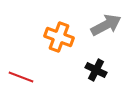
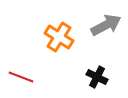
orange cross: rotated 12 degrees clockwise
black cross: moved 1 px right, 7 px down
